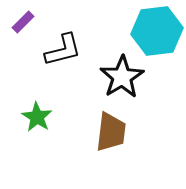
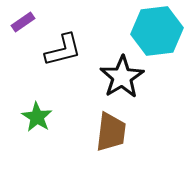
purple rectangle: rotated 10 degrees clockwise
